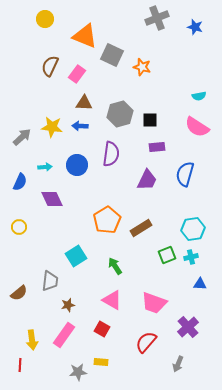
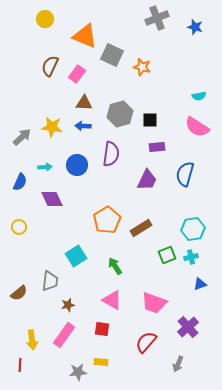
blue arrow at (80, 126): moved 3 px right
blue triangle at (200, 284): rotated 24 degrees counterclockwise
red square at (102, 329): rotated 21 degrees counterclockwise
